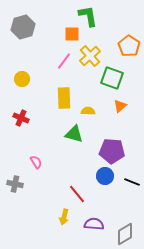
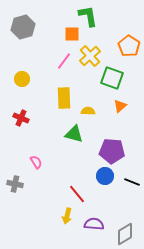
yellow arrow: moved 3 px right, 1 px up
